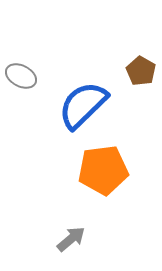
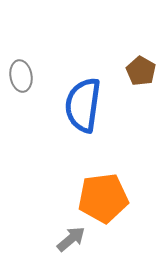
gray ellipse: rotated 52 degrees clockwise
blue semicircle: rotated 38 degrees counterclockwise
orange pentagon: moved 28 px down
